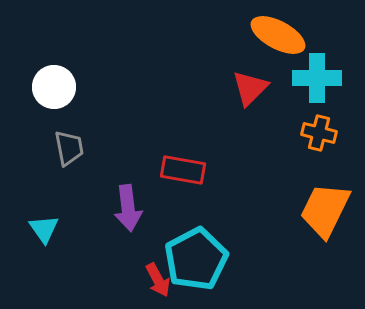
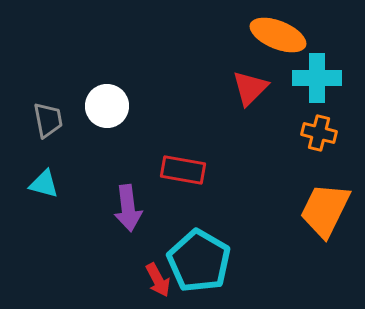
orange ellipse: rotated 6 degrees counterclockwise
white circle: moved 53 px right, 19 px down
gray trapezoid: moved 21 px left, 28 px up
cyan triangle: moved 45 px up; rotated 40 degrees counterclockwise
cyan pentagon: moved 3 px right, 2 px down; rotated 14 degrees counterclockwise
